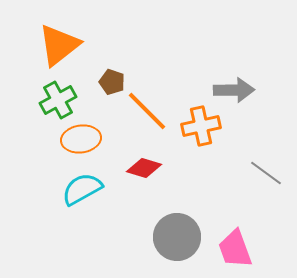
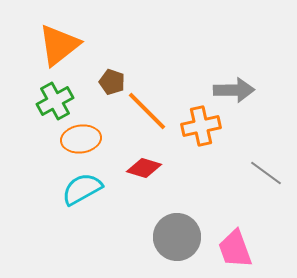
green cross: moved 3 px left, 1 px down
